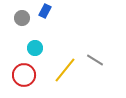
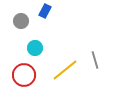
gray circle: moved 1 px left, 3 px down
gray line: rotated 42 degrees clockwise
yellow line: rotated 12 degrees clockwise
